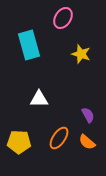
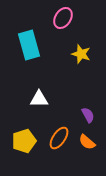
yellow pentagon: moved 5 px right, 1 px up; rotated 20 degrees counterclockwise
